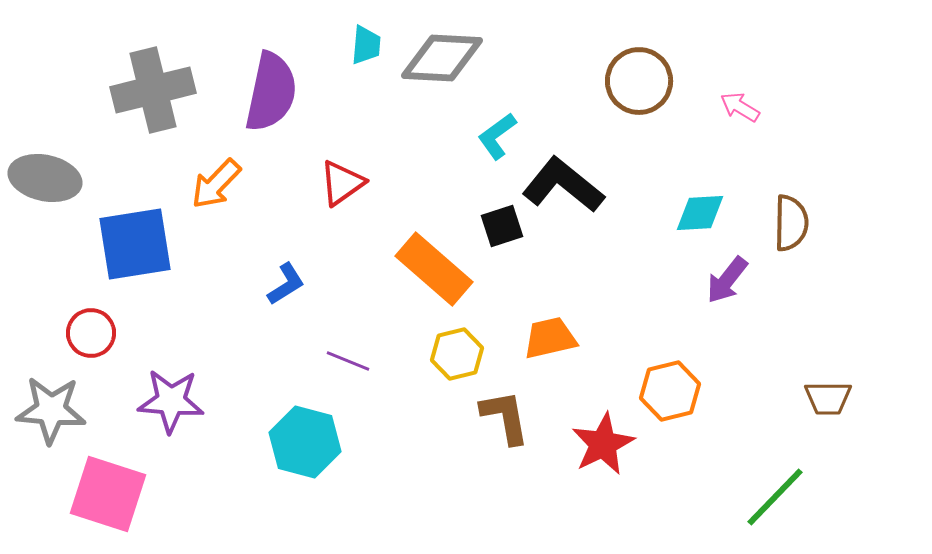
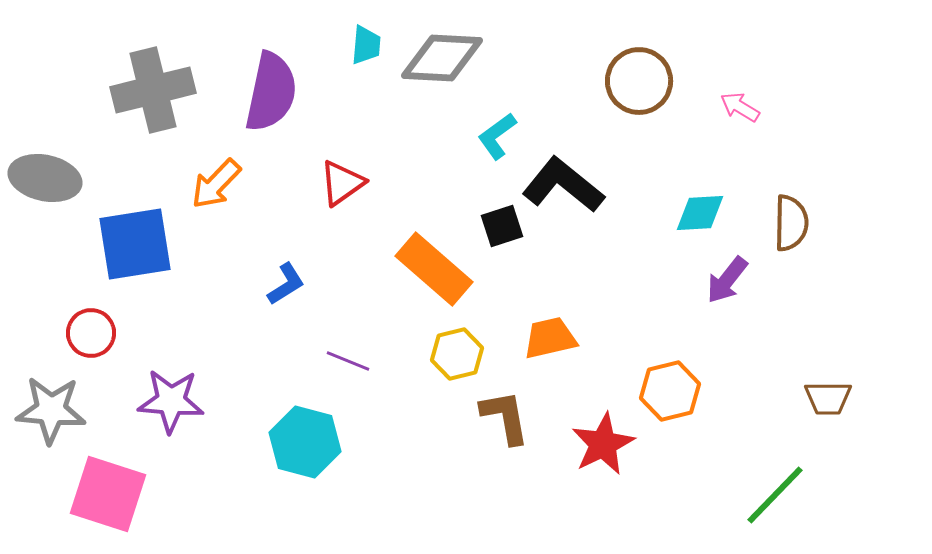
green line: moved 2 px up
